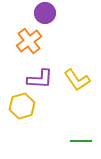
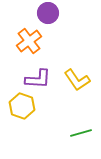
purple circle: moved 3 px right
purple L-shape: moved 2 px left
yellow hexagon: rotated 25 degrees counterclockwise
green line: moved 8 px up; rotated 15 degrees counterclockwise
